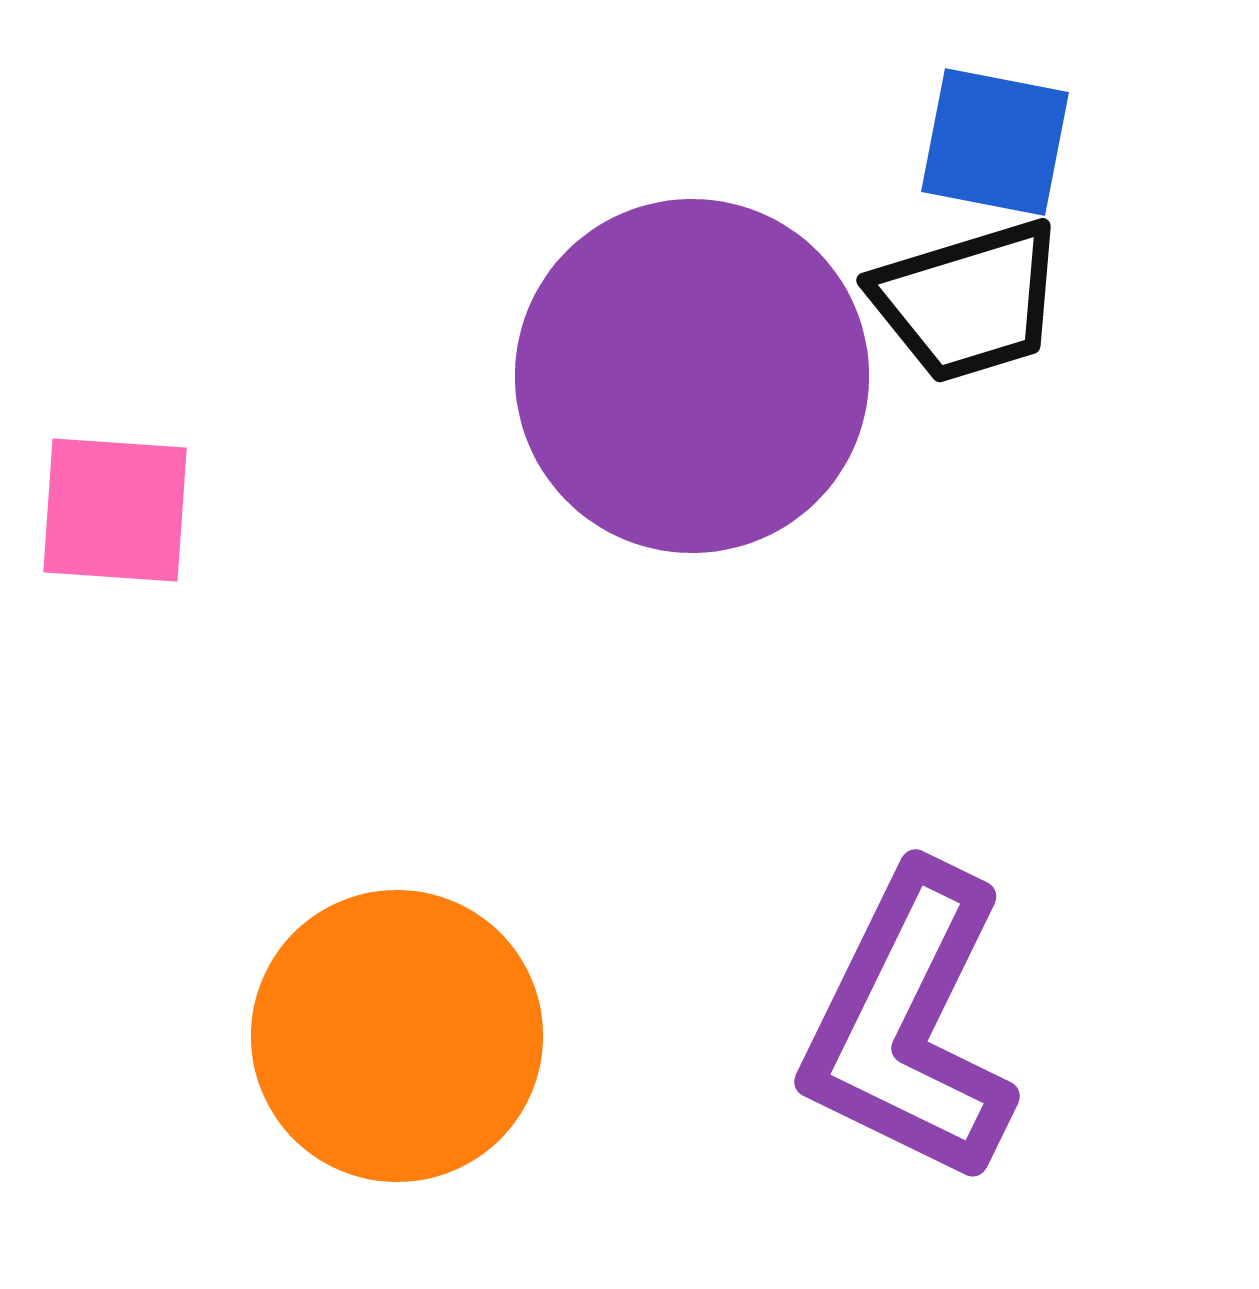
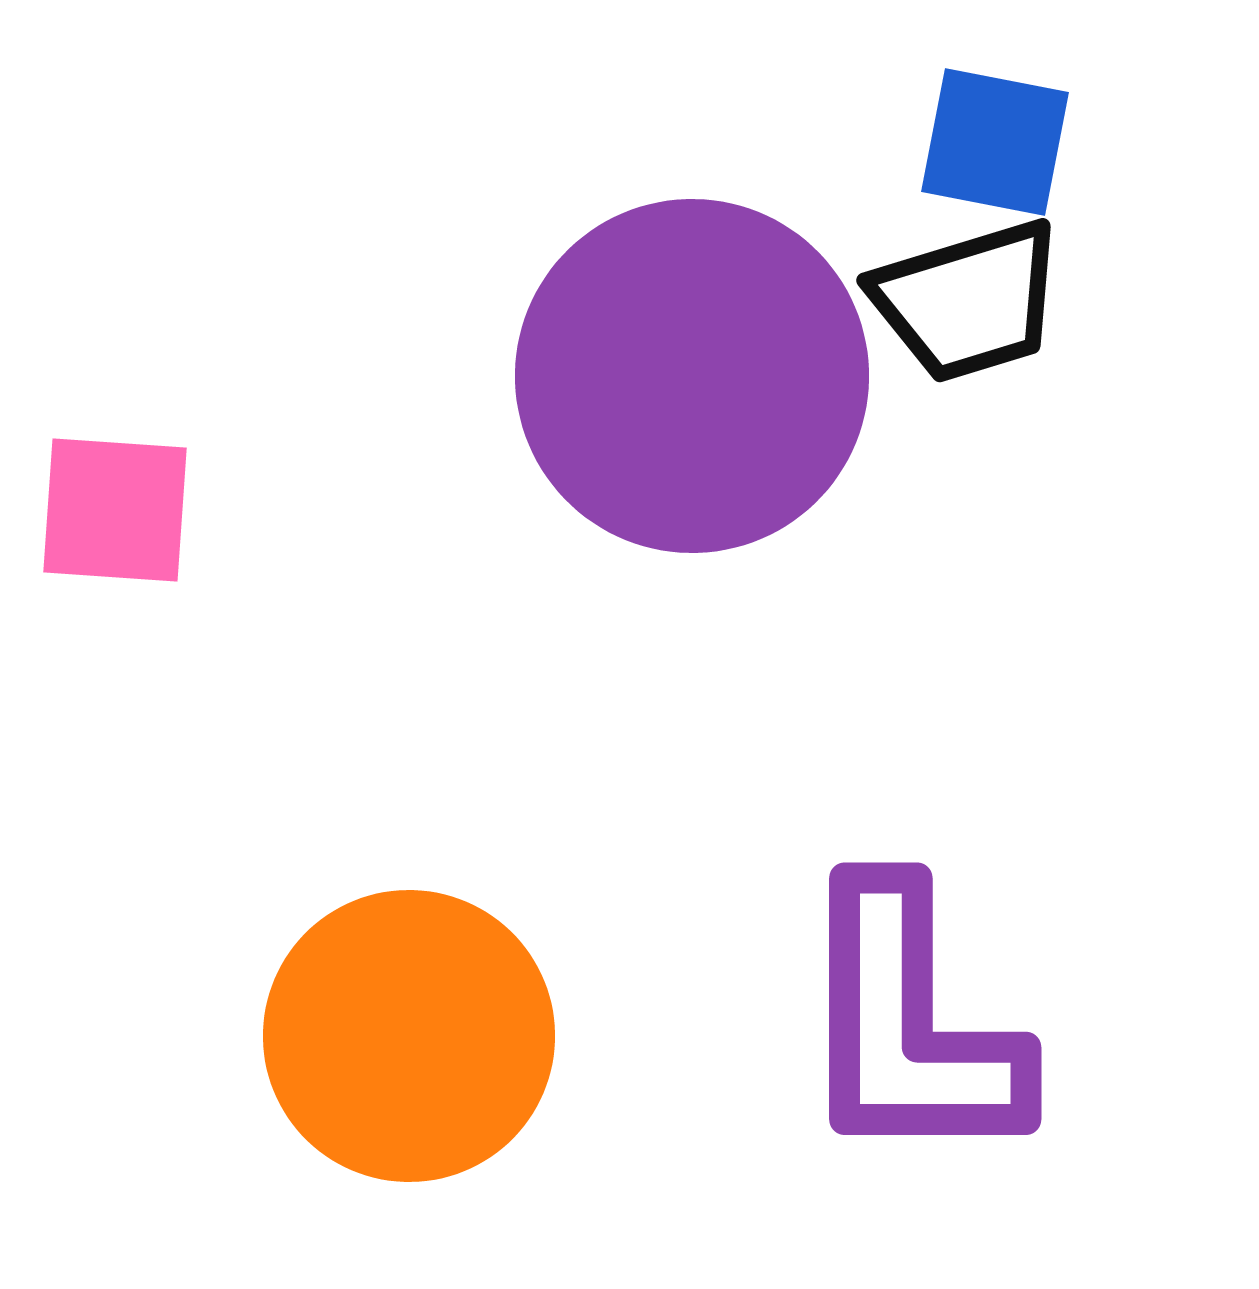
purple L-shape: rotated 26 degrees counterclockwise
orange circle: moved 12 px right
